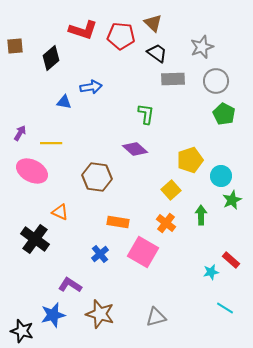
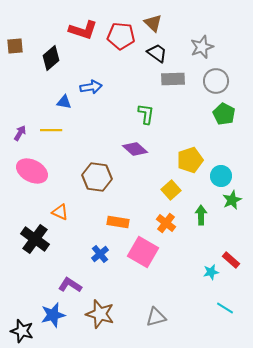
yellow line: moved 13 px up
